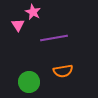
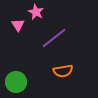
pink star: moved 3 px right
purple line: rotated 28 degrees counterclockwise
green circle: moved 13 px left
